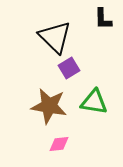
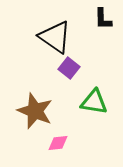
black triangle: rotated 9 degrees counterclockwise
purple square: rotated 20 degrees counterclockwise
brown star: moved 14 px left, 5 px down; rotated 12 degrees clockwise
pink diamond: moved 1 px left, 1 px up
